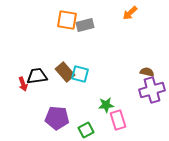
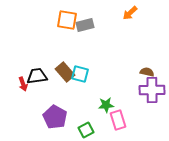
purple cross: rotated 15 degrees clockwise
purple pentagon: moved 2 px left, 1 px up; rotated 25 degrees clockwise
